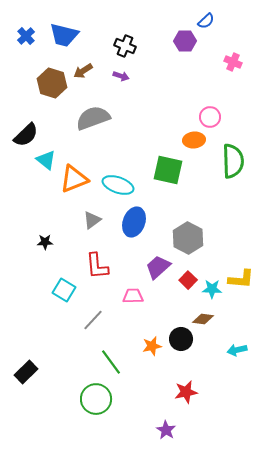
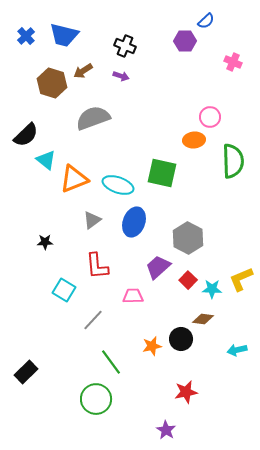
green square: moved 6 px left, 3 px down
yellow L-shape: rotated 152 degrees clockwise
